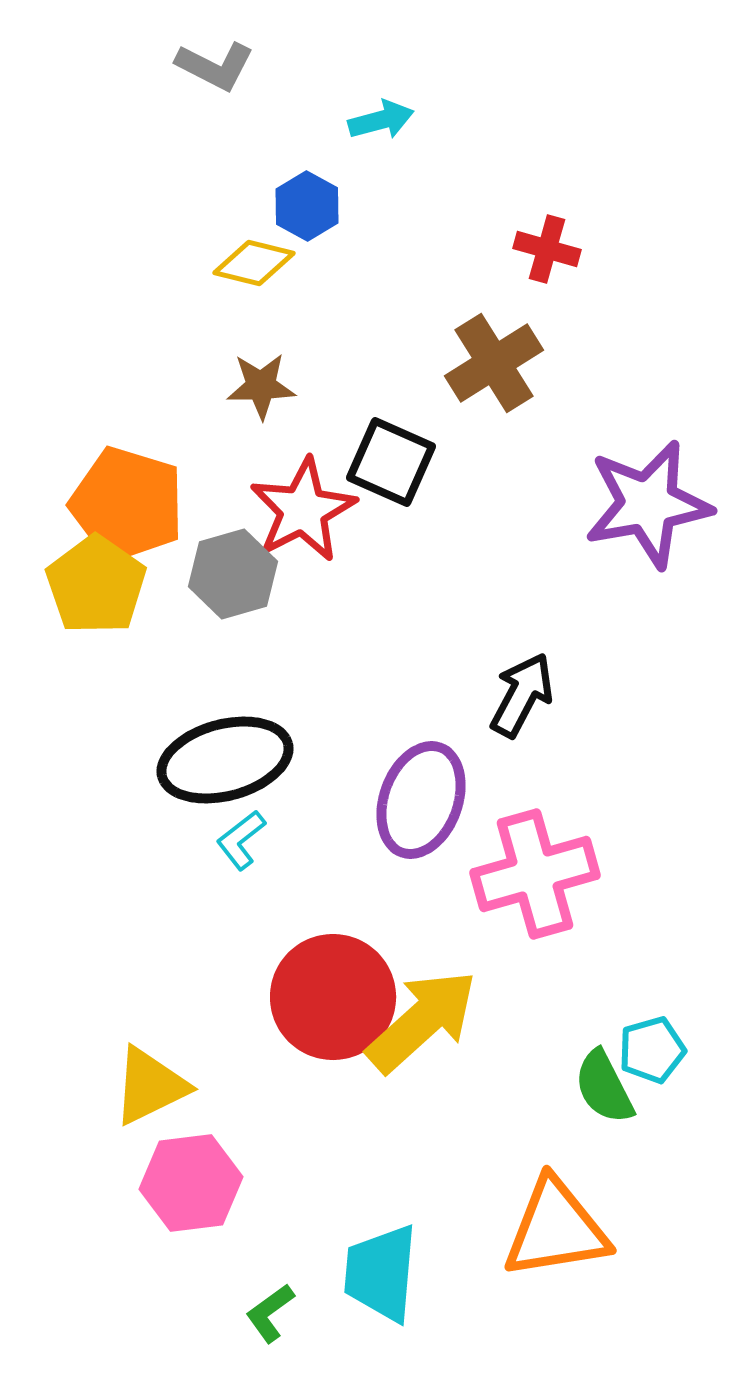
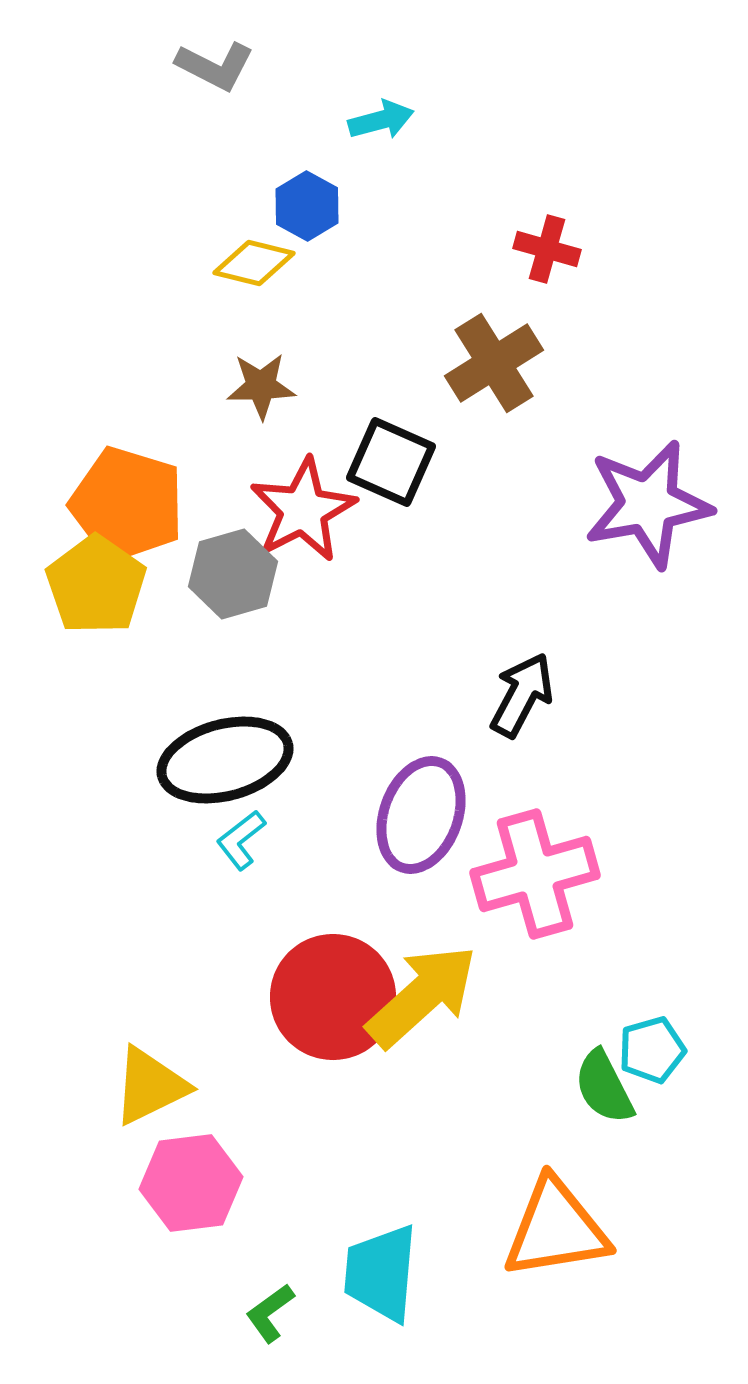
purple ellipse: moved 15 px down
yellow arrow: moved 25 px up
